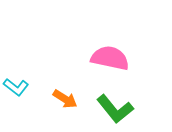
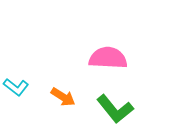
pink semicircle: moved 2 px left; rotated 9 degrees counterclockwise
orange arrow: moved 2 px left, 2 px up
